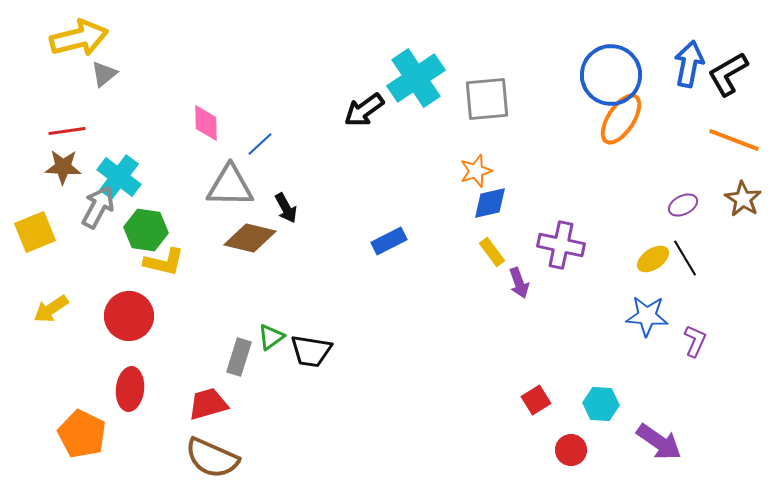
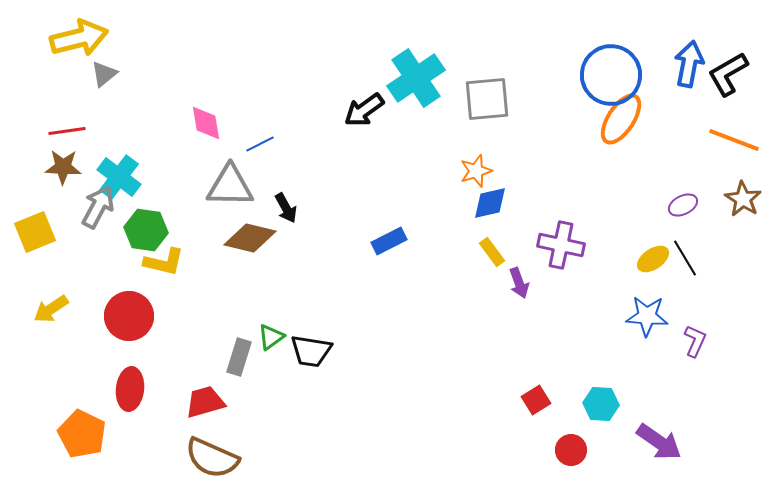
pink diamond at (206, 123): rotated 9 degrees counterclockwise
blue line at (260, 144): rotated 16 degrees clockwise
red trapezoid at (208, 404): moved 3 px left, 2 px up
